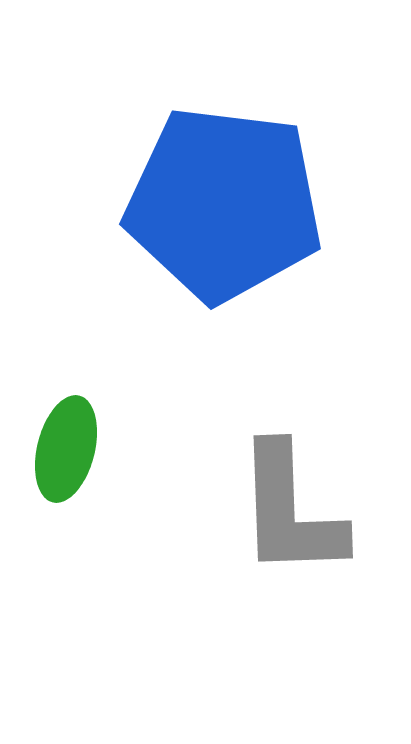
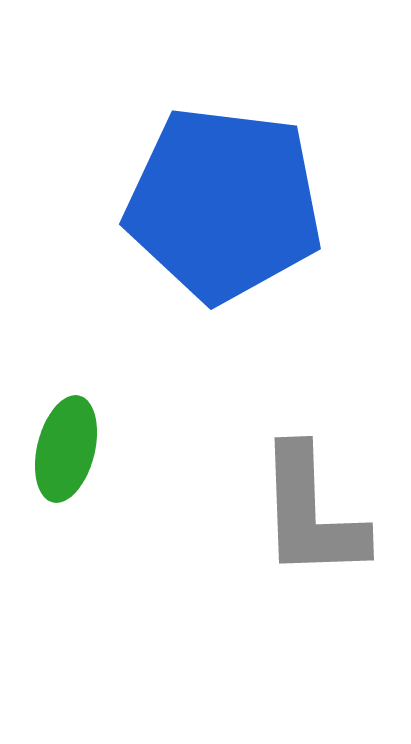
gray L-shape: moved 21 px right, 2 px down
